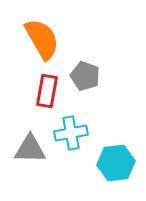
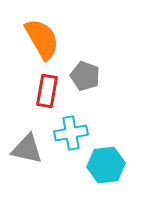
gray triangle: moved 3 px left; rotated 12 degrees clockwise
cyan hexagon: moved 10 px left, 2 px down
